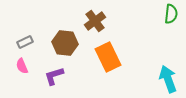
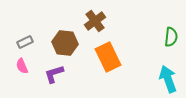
green semicircle: moved 23 px down
purple L-shape: moved 2 px up
